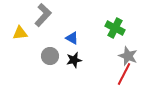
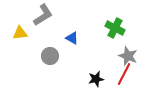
gray L-shape: rotated 15 degrees clockwise
black star: moved 22 px right, 19 px down
